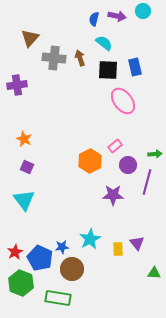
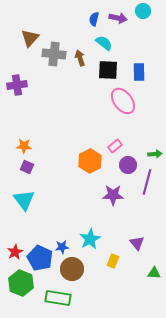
purple arrow: moved 1 px right, 2 px down
gray cross: moved 4 px up
blue rectangle: moved 4 px right, 5 px down; rotated 12 degrees clockwise
orange star: moved 7 px down; rotated 21 degrees counterclockwise
yellow rectangle: moved 5 px left, 12 px down; rotated 24 degrees clockwise
